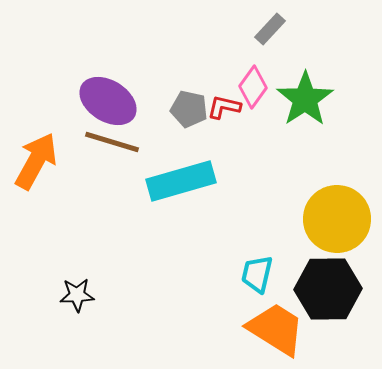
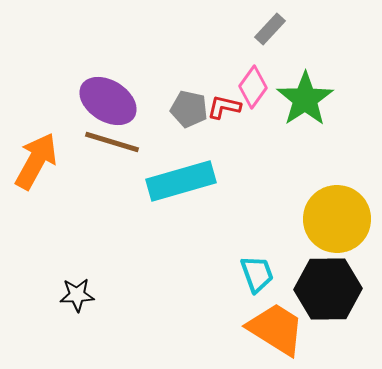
cyan trapezoid: rotated 147 degrees clockwise
